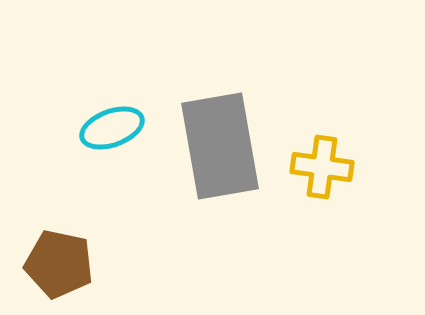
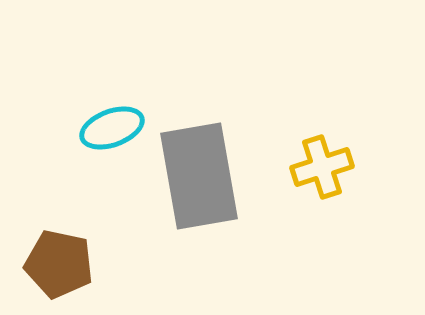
gray rectangle: moved 21 px left, 30 px down
yellow cross: rotated 26 degrees counterclockwise
